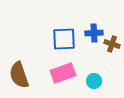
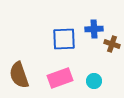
blue cross: moved 4 px up
pink rectangle: moved 3 px left, 5 px down
